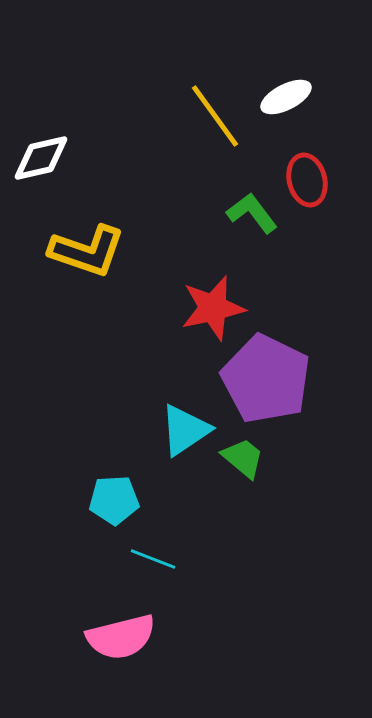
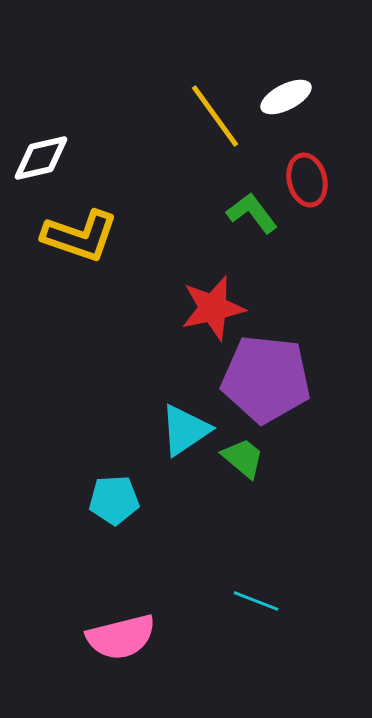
yellow L-shape: moved 7 px left, 15 px up
purple pentagon: rotated 20 degrees counterclockwise
cyan line: moved 103 px right, 42 px down
